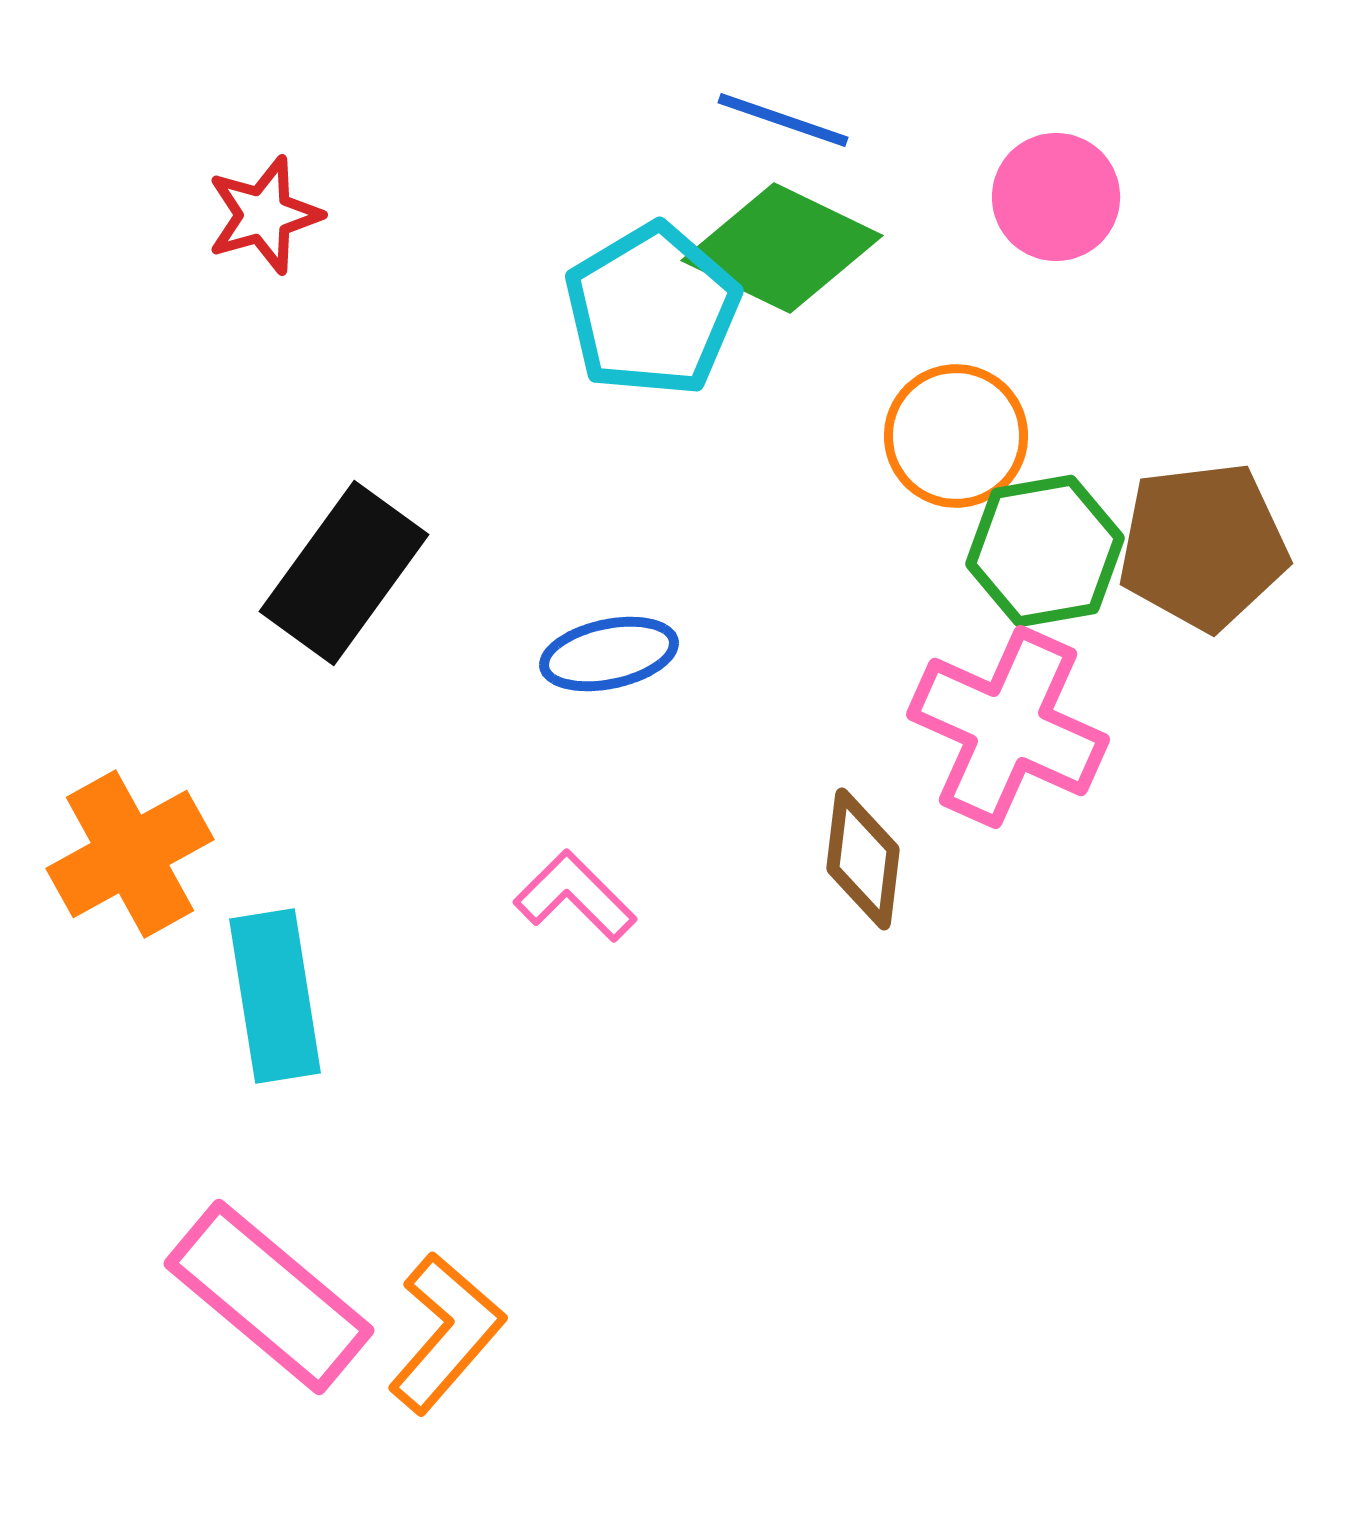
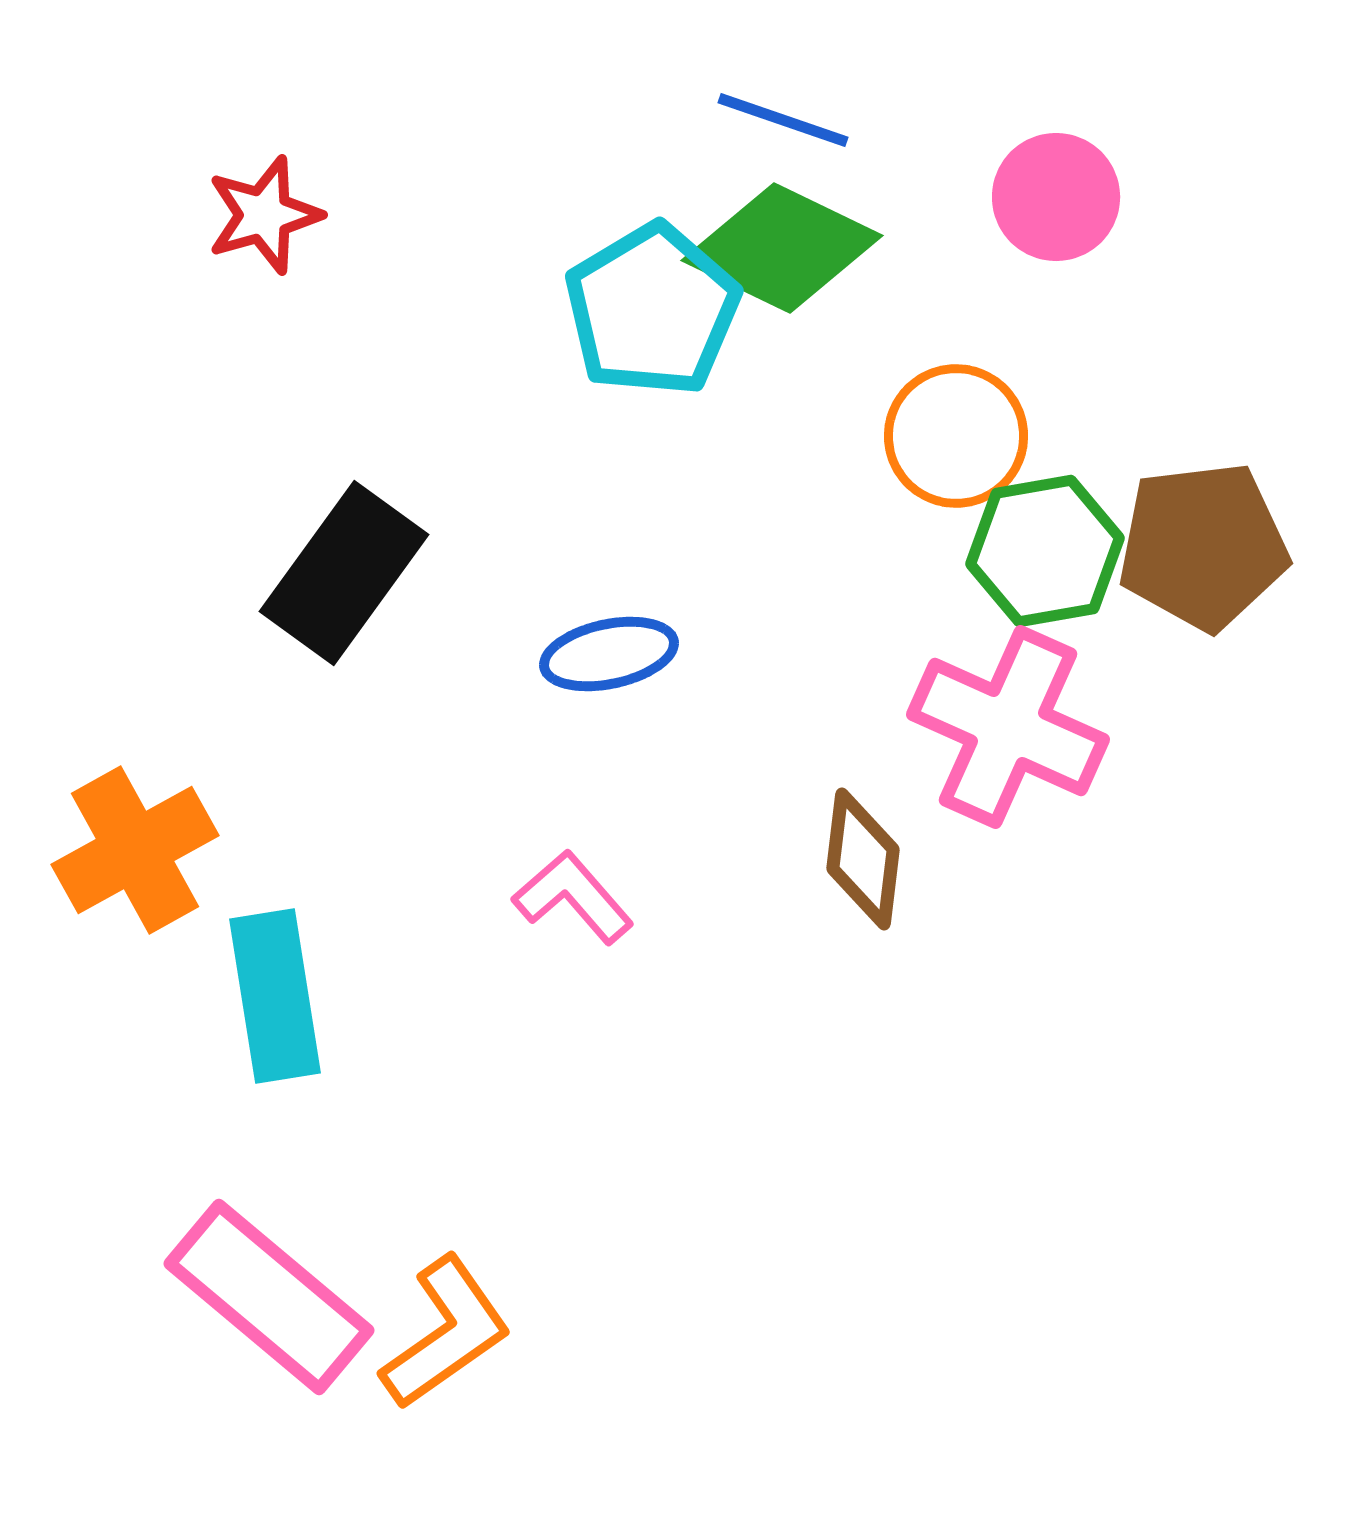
orange cross: moved 5 px right, 4 px up
pink L-shape: moved 2 px left, 1 px down; rotated 4 degrees clockwise
orange L-shape: rotated 14 degrees clockwise
